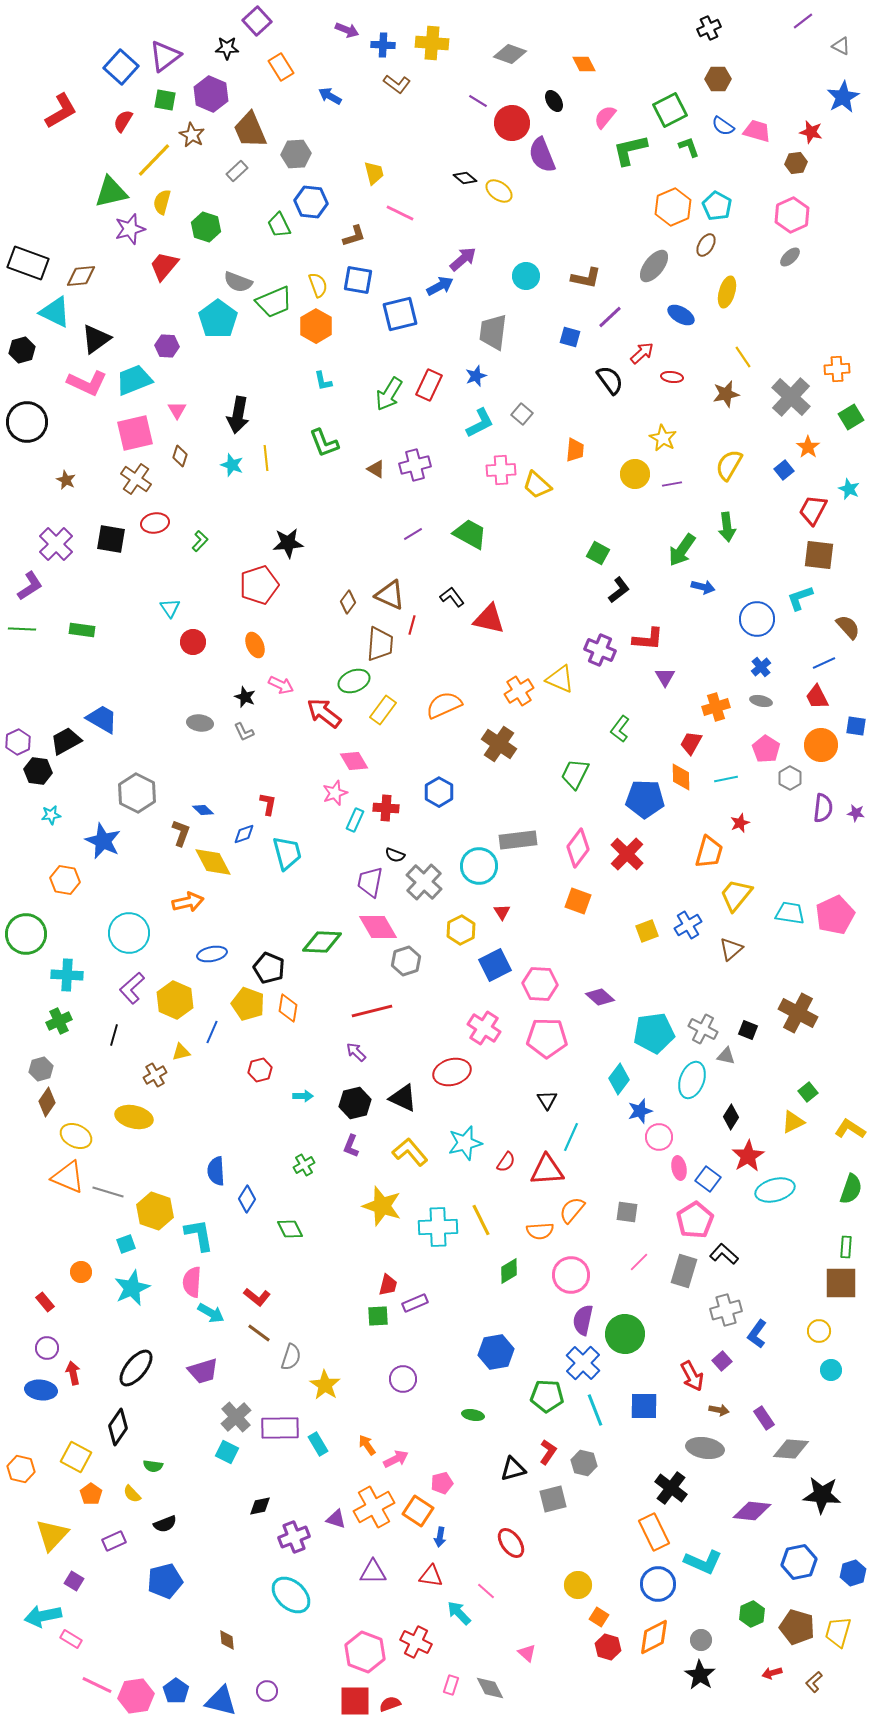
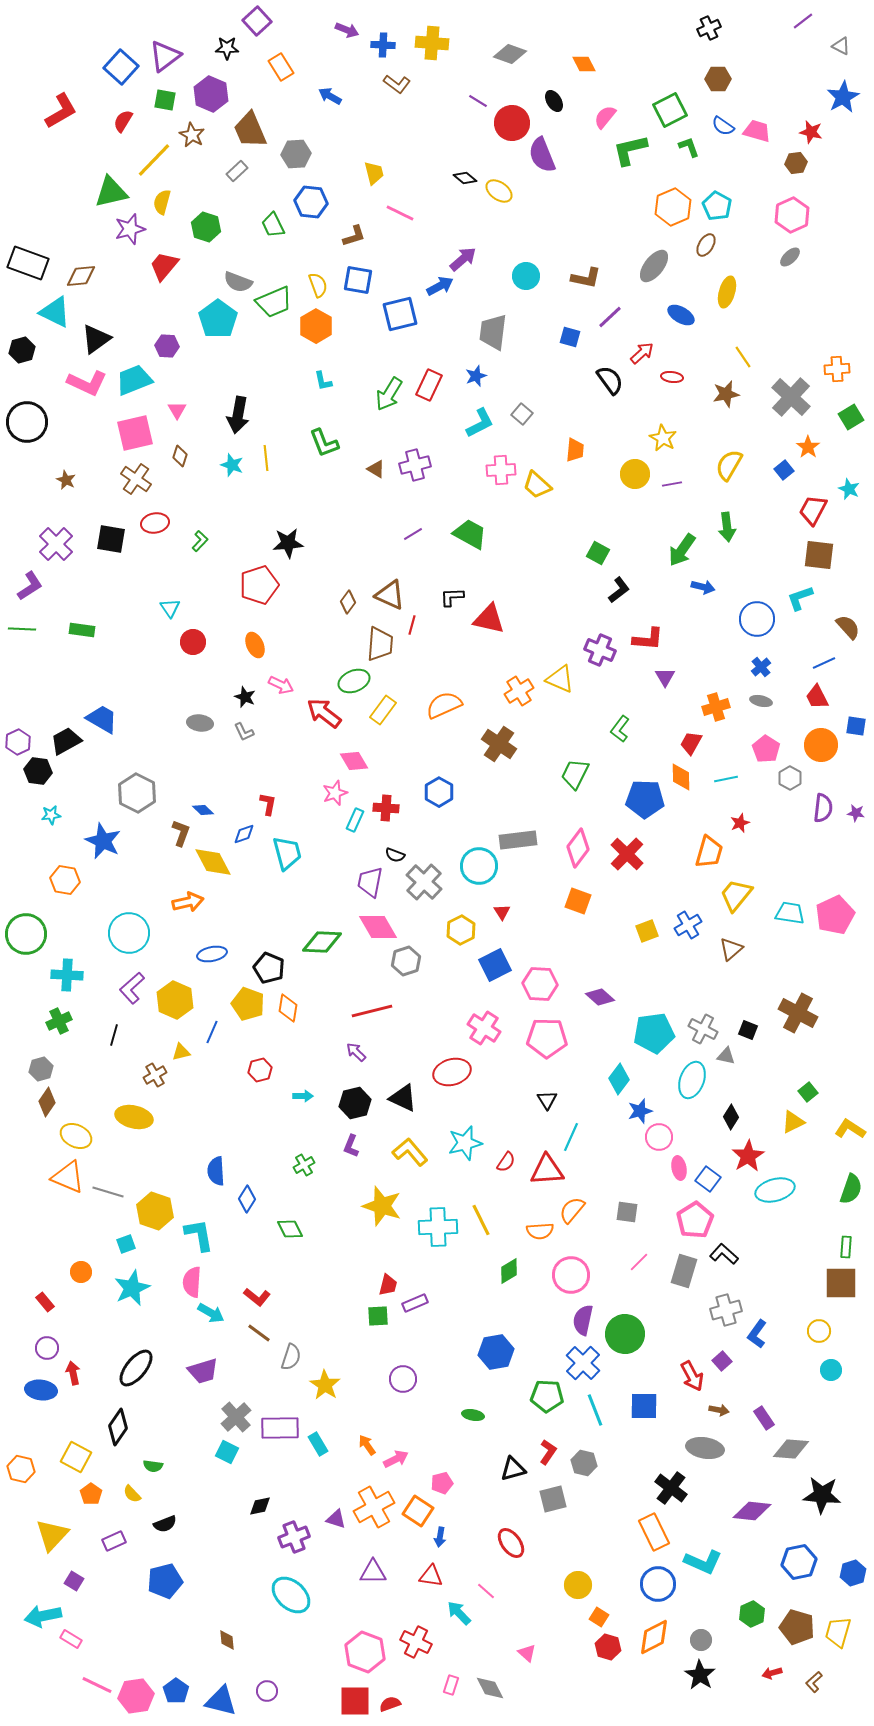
green trapezoid at (279, 225): moved 6 px left
black L-shape at (452, 597): rotated 55 degrees counterclockwise
